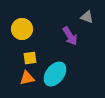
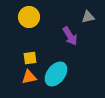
gray triangle: moved 1 px right; rotated 32 degrees counterclockwise
yellow circle: moved 7 px right, 12 px up
cyan ellipse: moved 1 px right
orange triangle: moved 2 px right, 1 px up
